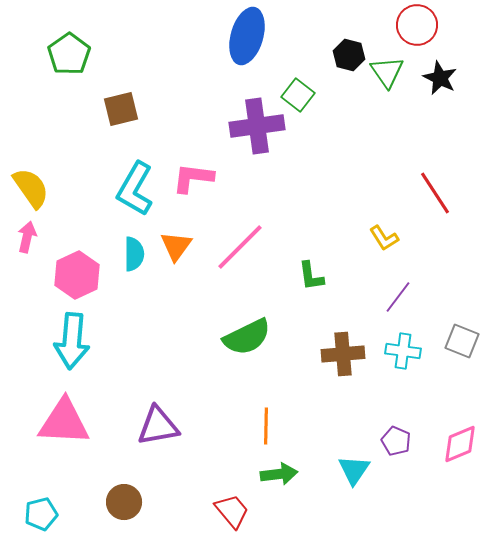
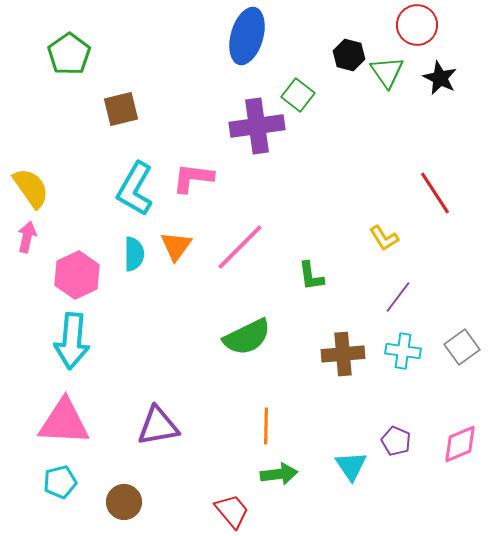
gray square: moved 6 px down; rotated 32 degrees clockwise
cyan triangle: moved 3 px left, 4 px up; rotated 8 degrees counterclockwise
cyan pentagon: moved 19 px right, 32 px up
